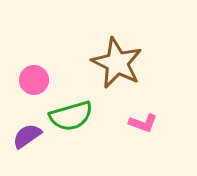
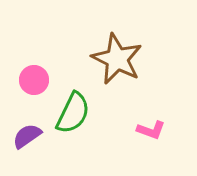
brown star: moved 4 px up
green semicircle: moved 2 px right, 3 px up; rotated 48 degrees counterclockwise
pink L-shape: moved 8 px right, 7 px down
